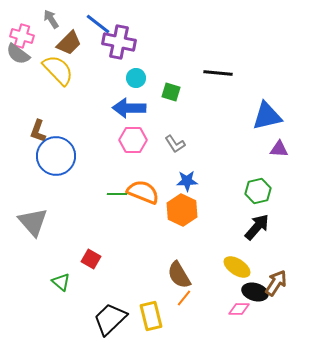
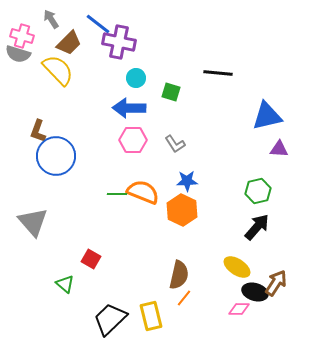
gray semicircle: rotated 20 degrees counterclockwise
brown semicircle: rotated 136 degrees counterclockwise
green triangle: moved 4 px right, 2 px down
